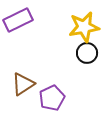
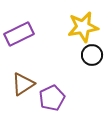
purple rectangle: moved 1 px right, 14 px down
yellow star: moved 1 px left
black circle: moved 5 px right, 2 px down
